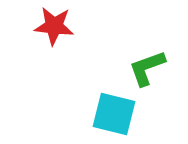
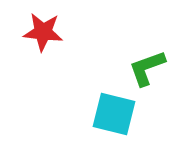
red star: moved 11 px left, 6 px down
